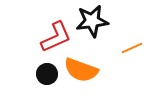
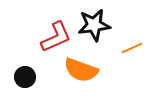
black star: moved 2 px right, 4 px down
black circle: moved 22 px left, 3 px down
